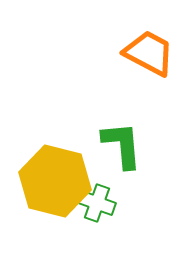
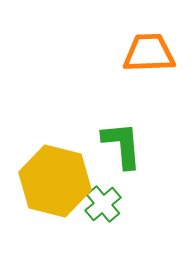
orange trapezoid: rotated 30 degrees counterclockwise
green cross: moved 6 px right, 1 px down; rotated 30 degrees clockwise
